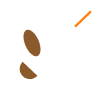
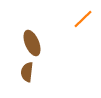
brown semicircle: rotated 54 degrees clockwise
